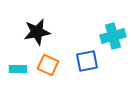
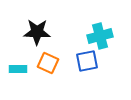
black star: rotated 12 degrees clockwise
cyan cross: moved 13 px left
orange square: moved 2 px up
